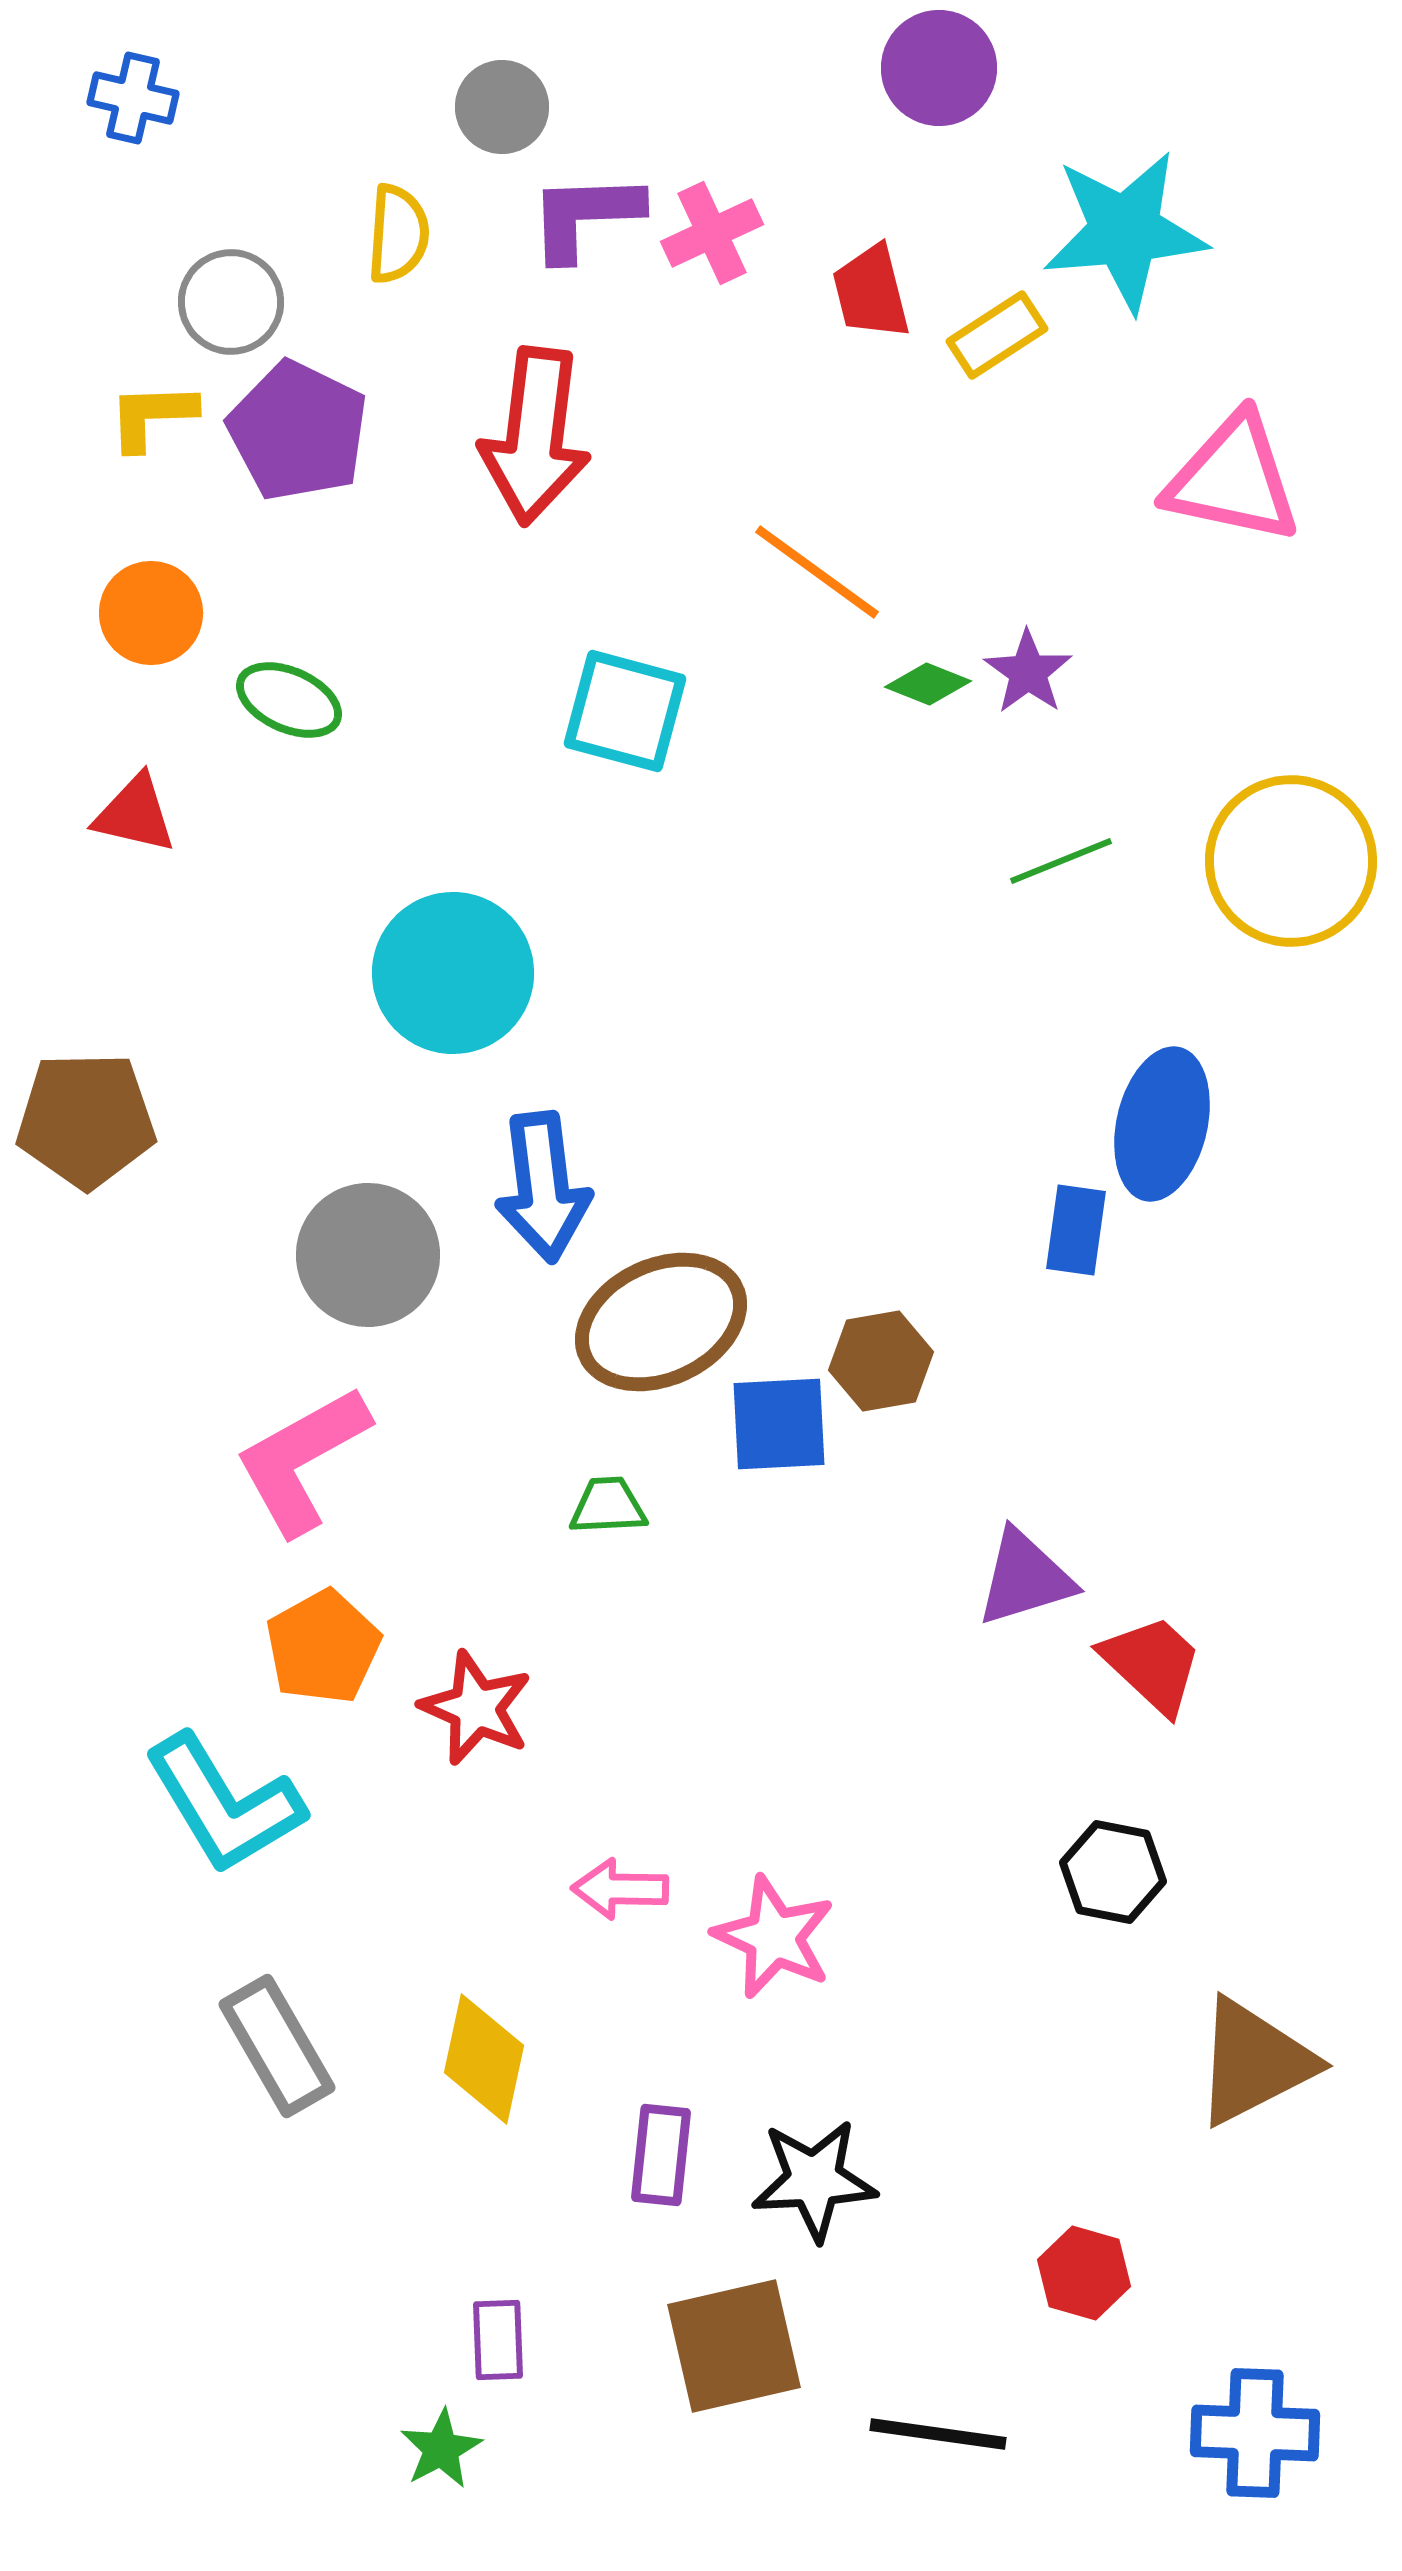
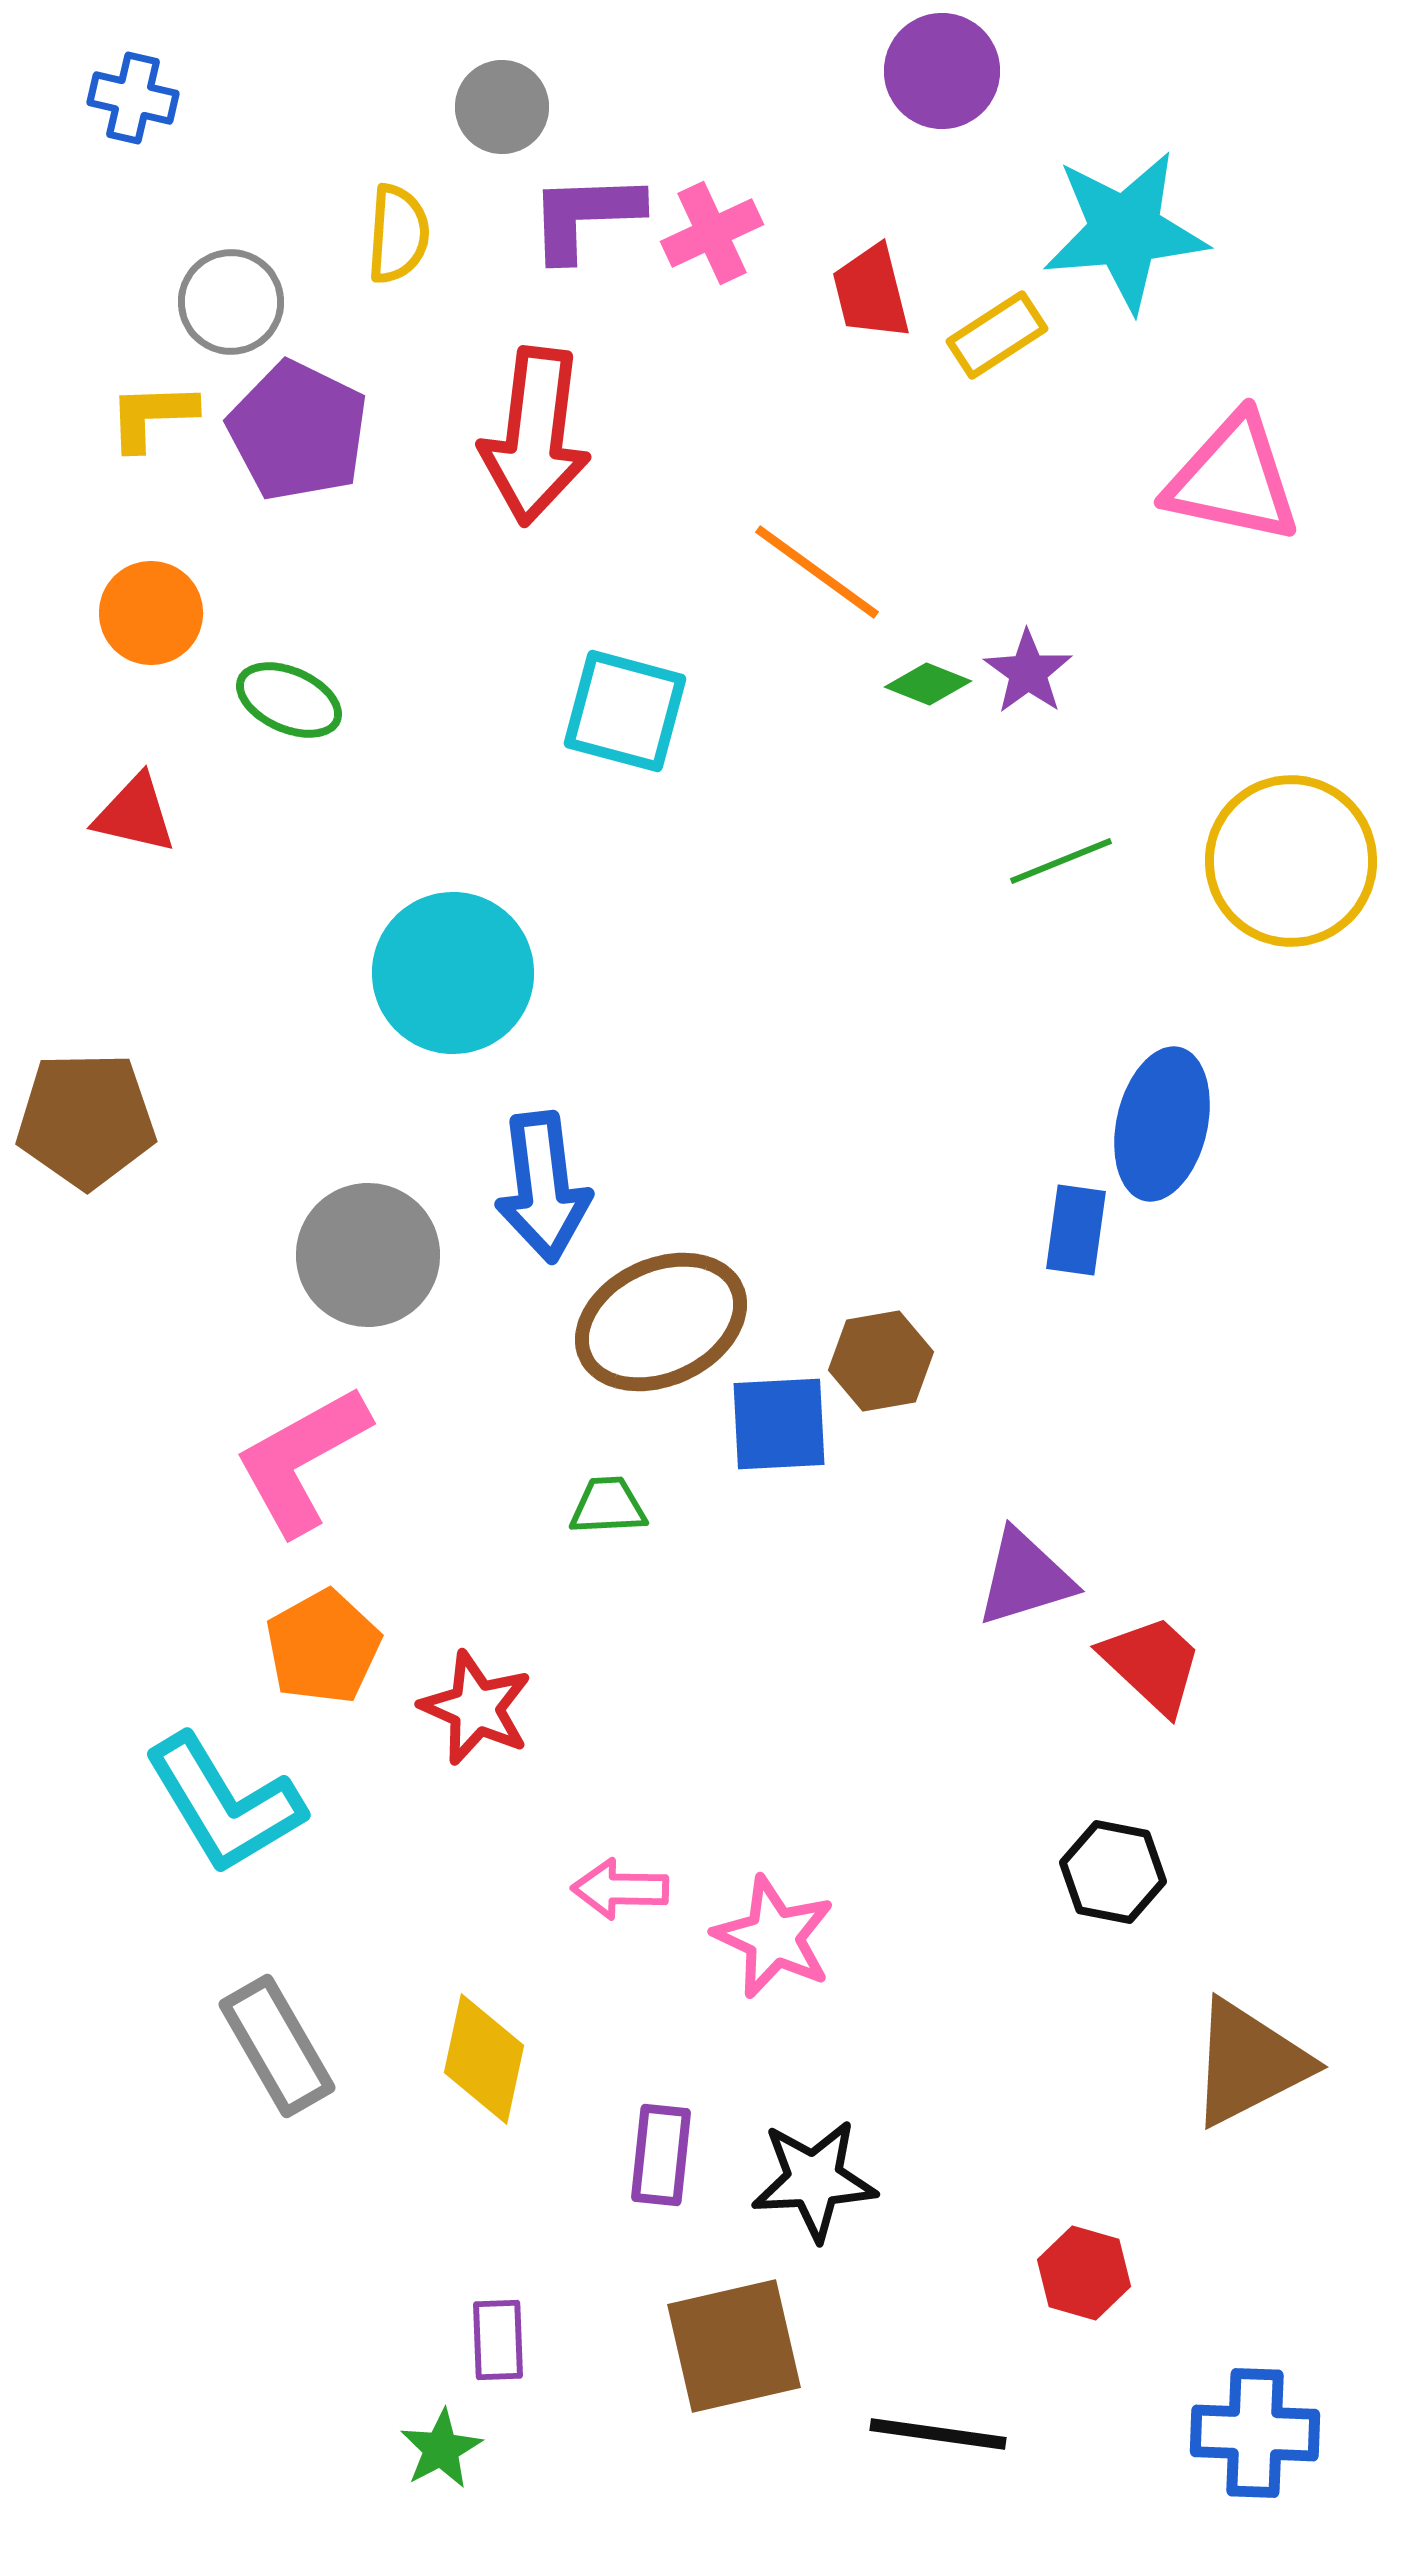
purple circle at (939, 68): moved 3 px right, 3 px down
brown triangle at (1254, 2062): moved 5 px left, 1 px down
